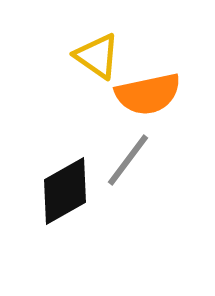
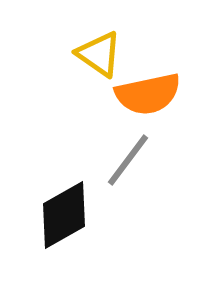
yellow triangle: moved 2 px right, 2 px up
black diamond: moved 1 px left, 24 px down
